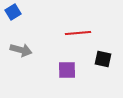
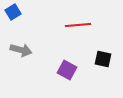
red line: moved 8 px up
purple square: rotated 30 degrees clockwise
